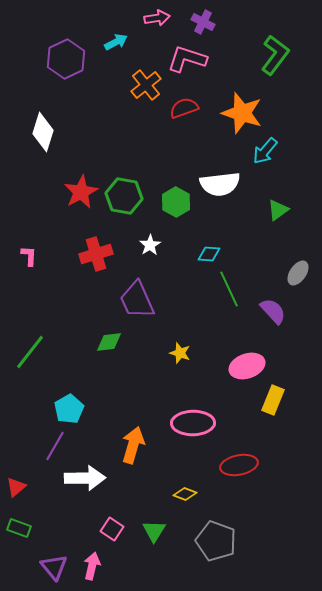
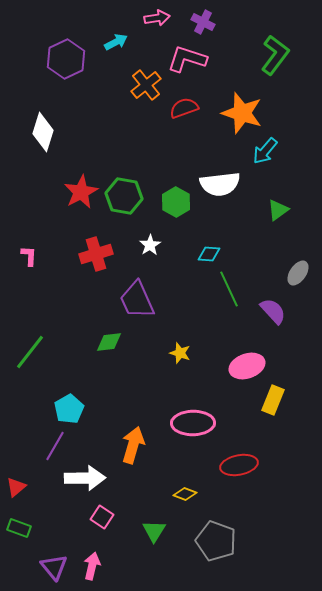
pink square at (112, 529): moved 10 px left, 12 px up
